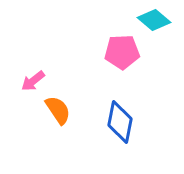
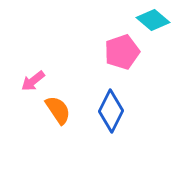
cyan diamond: moved 1 px left
pink pentagon: rotated 16 degrees counterclockwise
blue diamond: moved 9 px left, 11 px up; rotated 15 degrees clockwise
